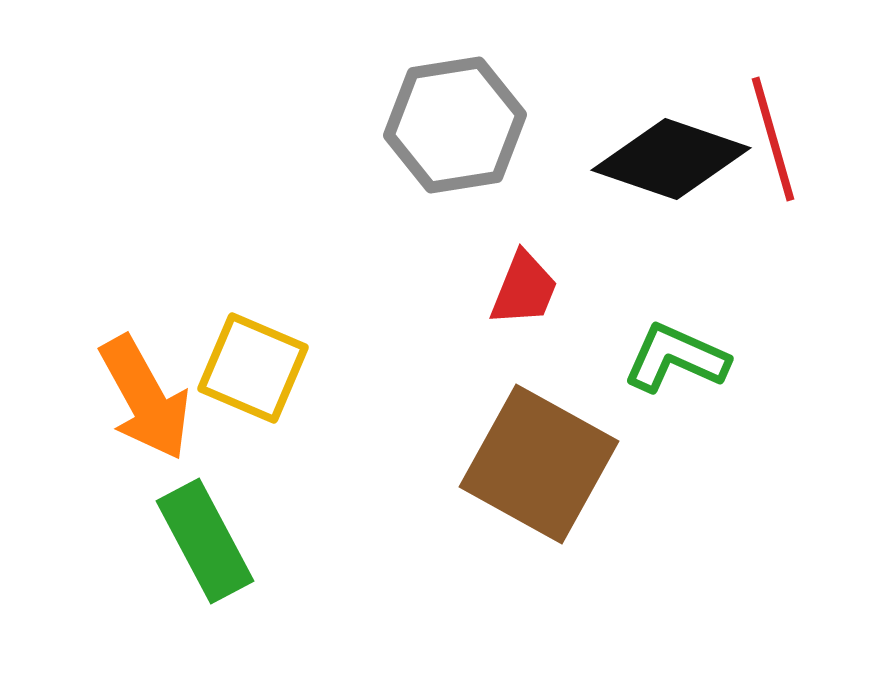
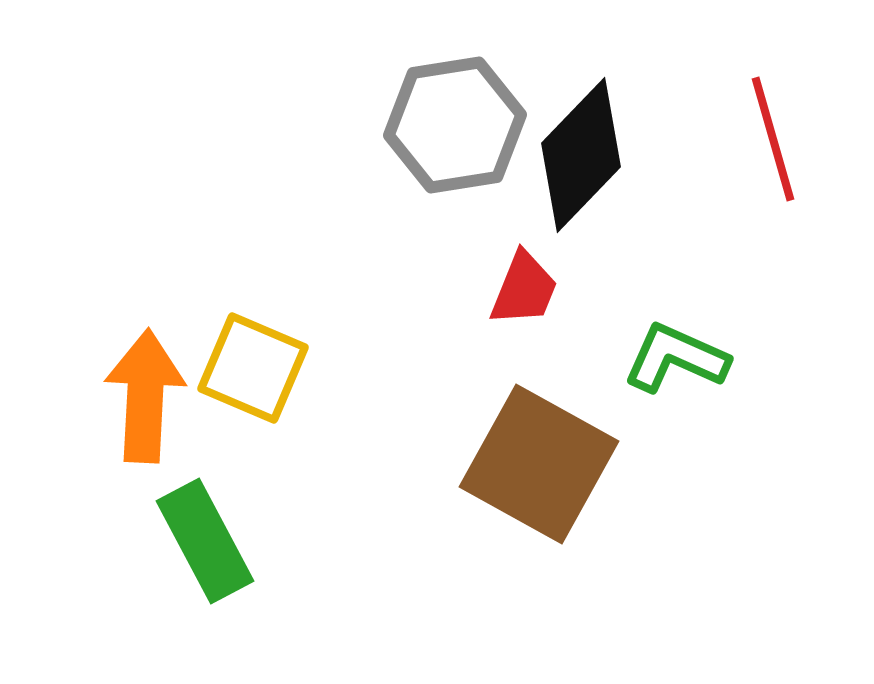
black diamond: moved 90 px left, 4 px up; rotated 65 degrees counterclockwise
orange arrow: moved 2 px up; rotated 148 degrees counterclockwise
